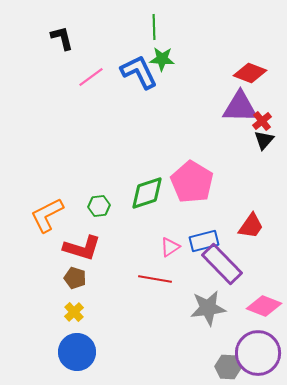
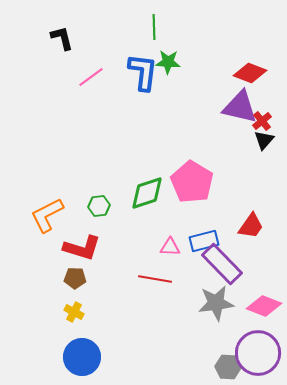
green star: moved 6 px right, 3 px down
blue L-shape: moved 4 px right; rotated 33 degrees clockwise
purple triangle: rotated 12 degrees clockwise
pink triangle: rotated 35 degrees clockwise
brown pentagon: rotated 15 degrees counterclockwise
gray star: moved 8 px right, 5 px up
yellow cross: rotated 18 degrees counterclockwise
blue circle: moved 5 px right, 5 px down
